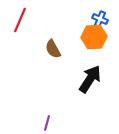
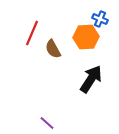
red line: moved 12 px right, 13 px down
orange hexagon: moved 8 px left
black arrow: moved 1 px right
purple line: rotated 63 degrees counterclockwise
